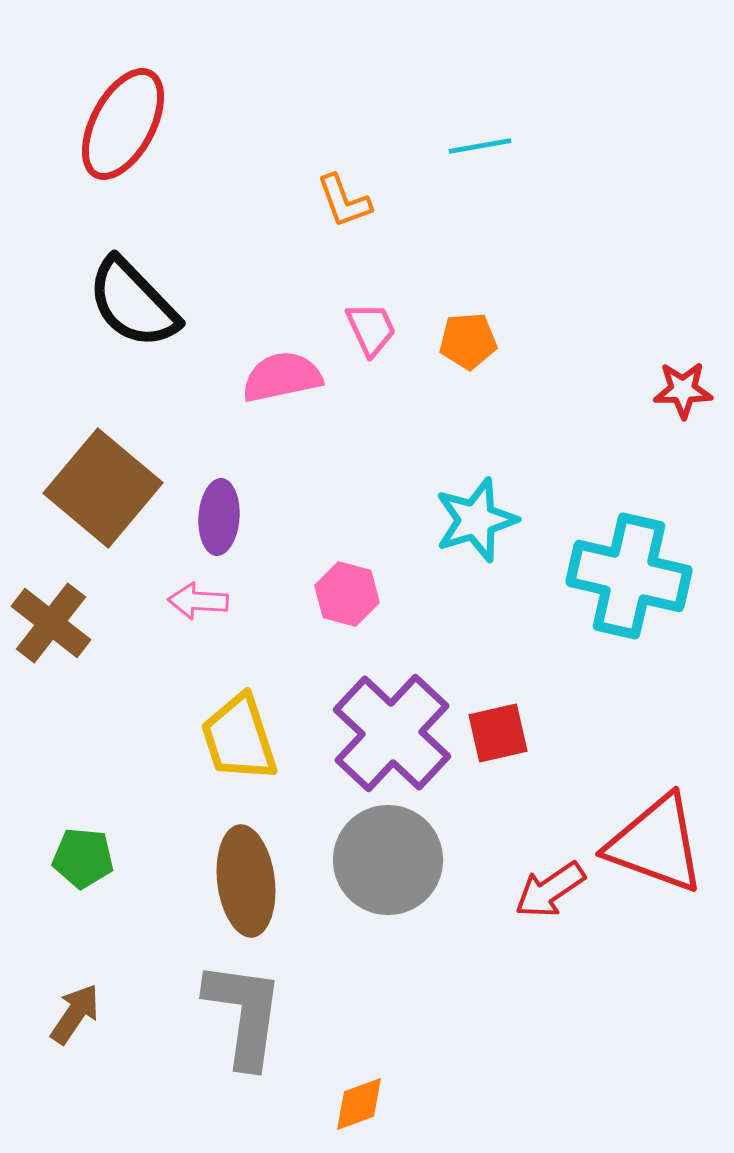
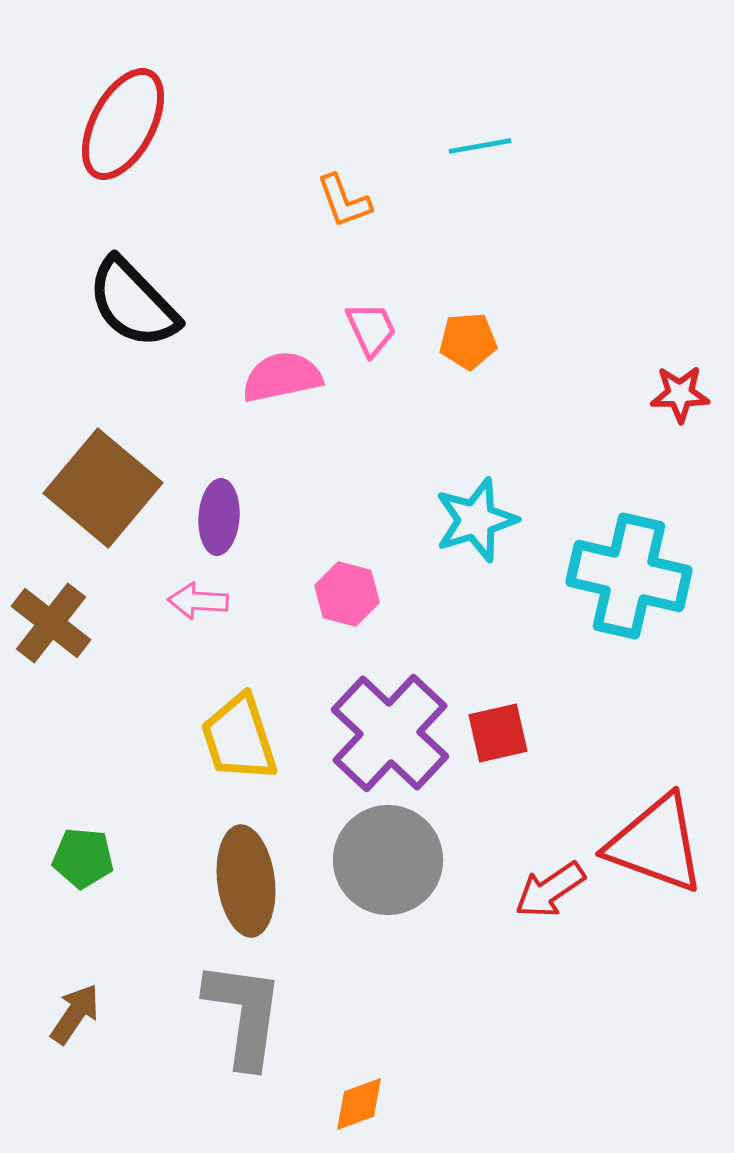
red star: moved 3 px left, 4 px down
purple cross: moved 2 px left
